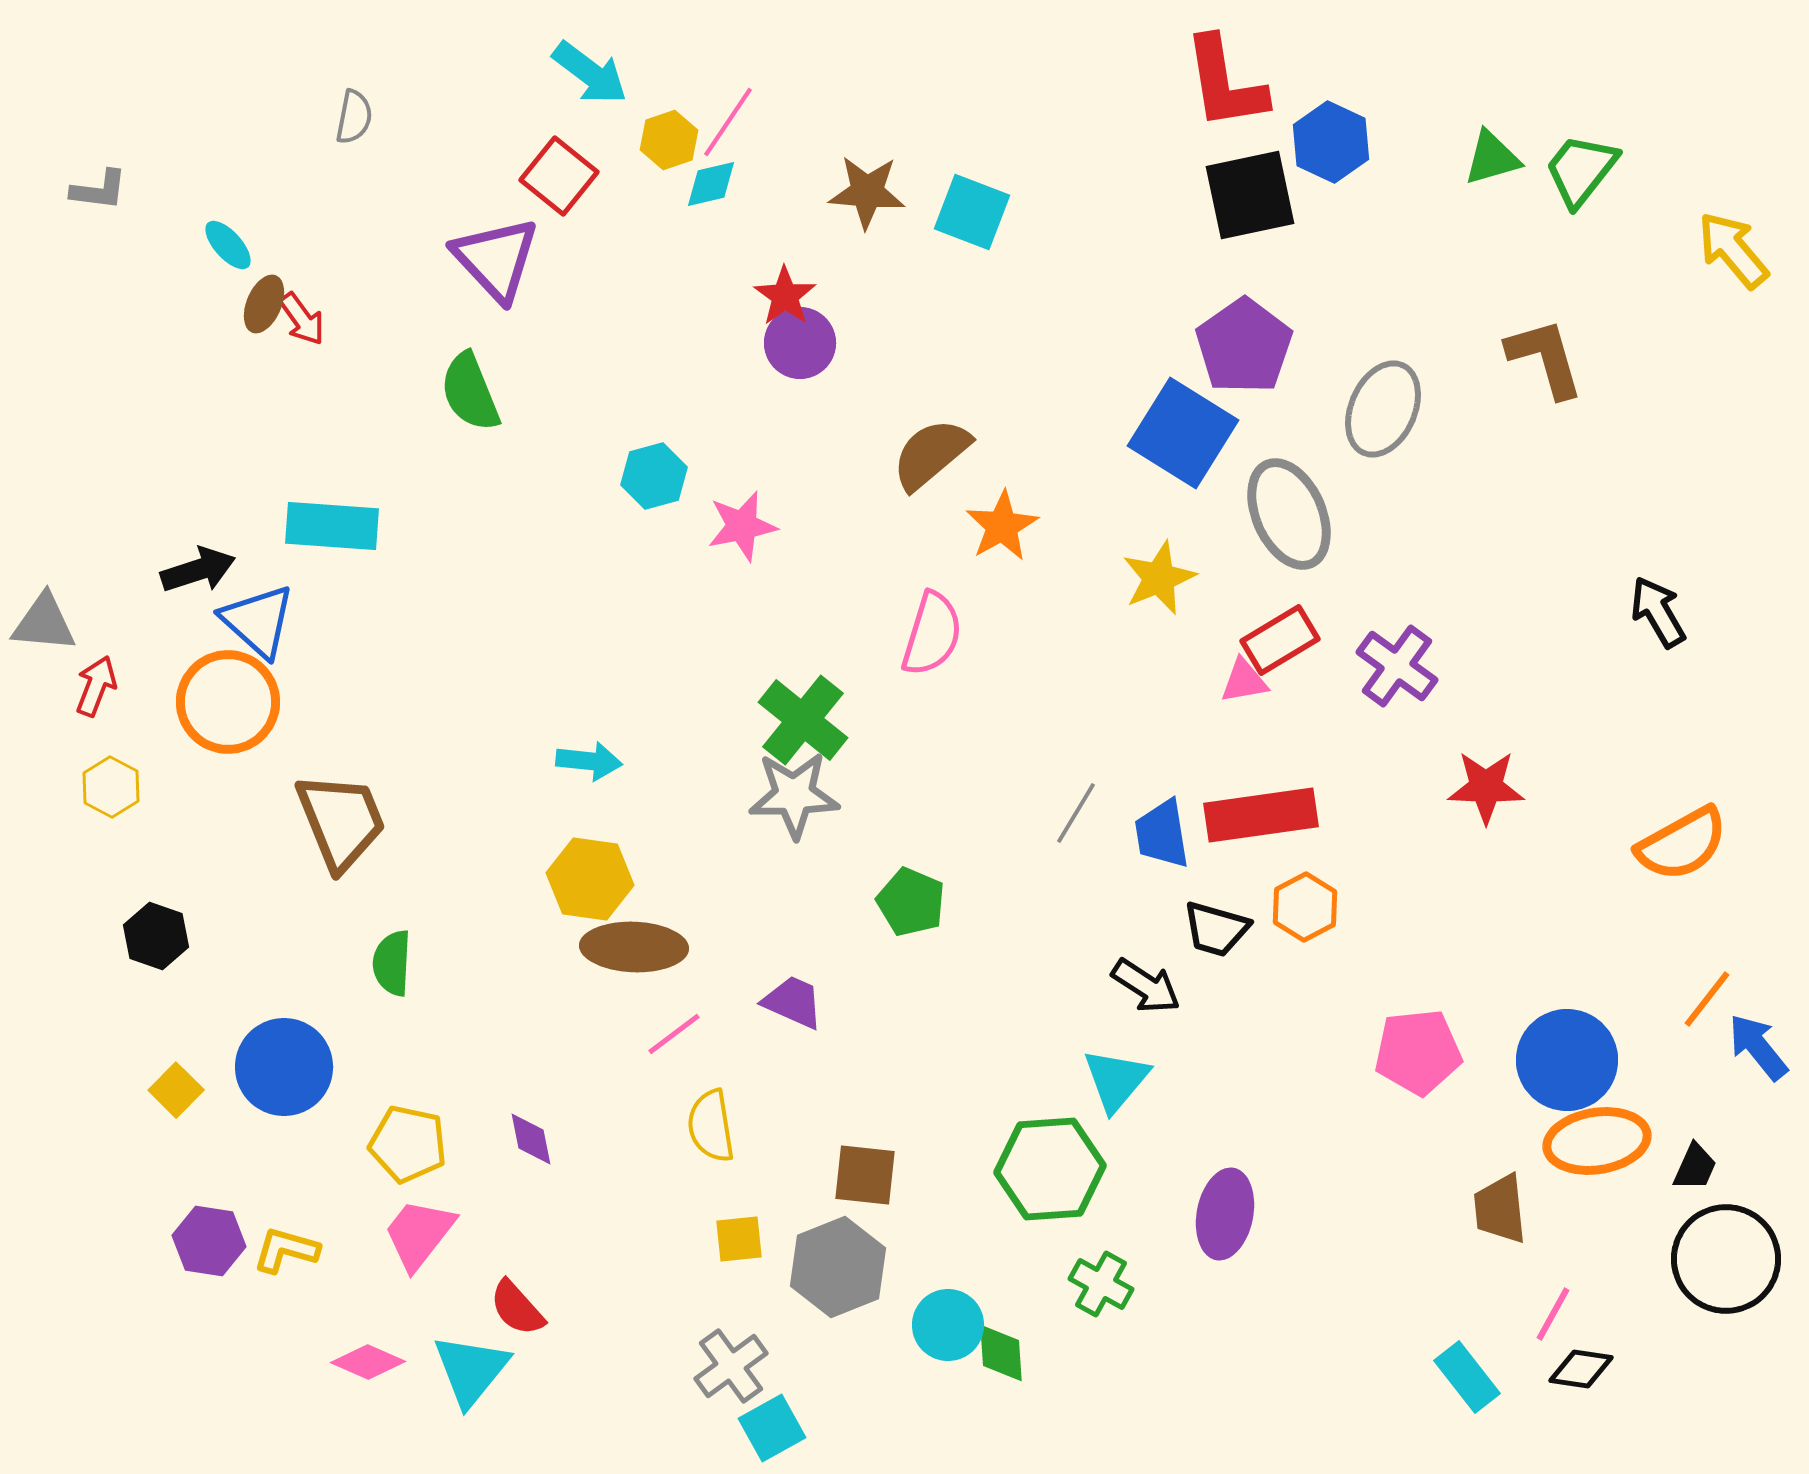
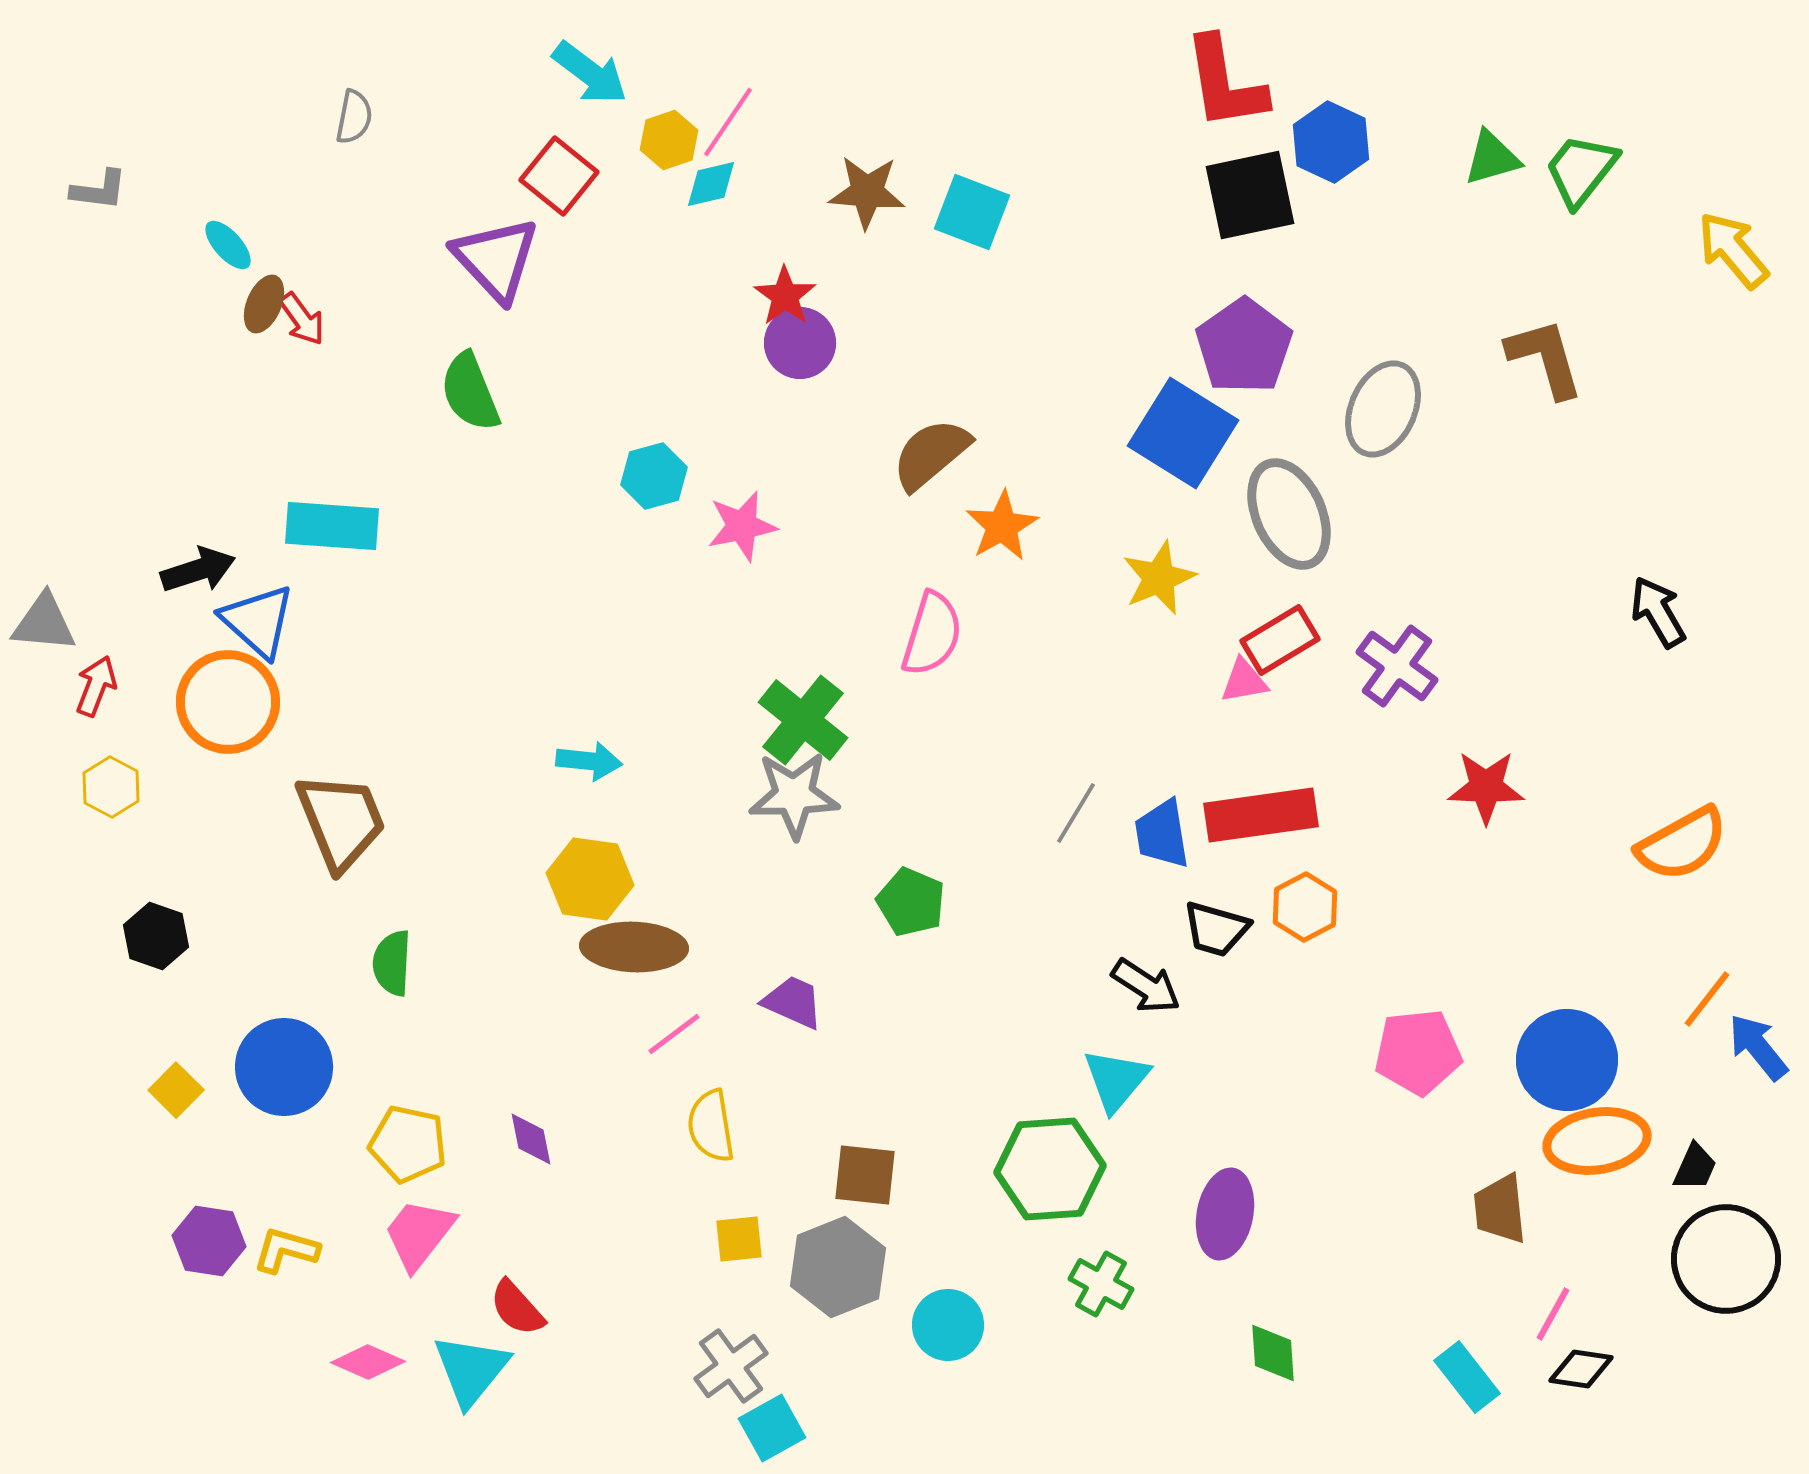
green diamond at (1001, 1353): moved 272 px right
